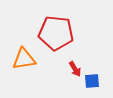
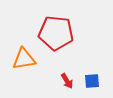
red arrow: moved 8 px left, 12 px down
